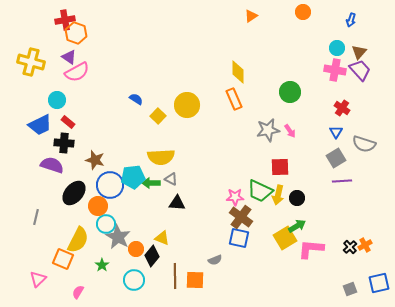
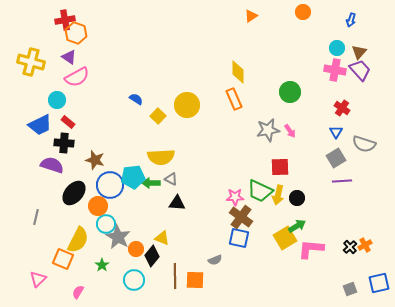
pink semicircle at (77, 72): moved 5 px down
